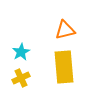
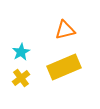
yellow rectangle: rotated 72 degrees clockwise
yellow cross: rotated 12 degrees counterclockwise
